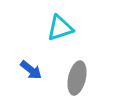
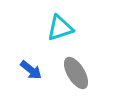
gray ellipse: moved 1 px left, 5 px up; rotated 44 degrees counterclockwise
